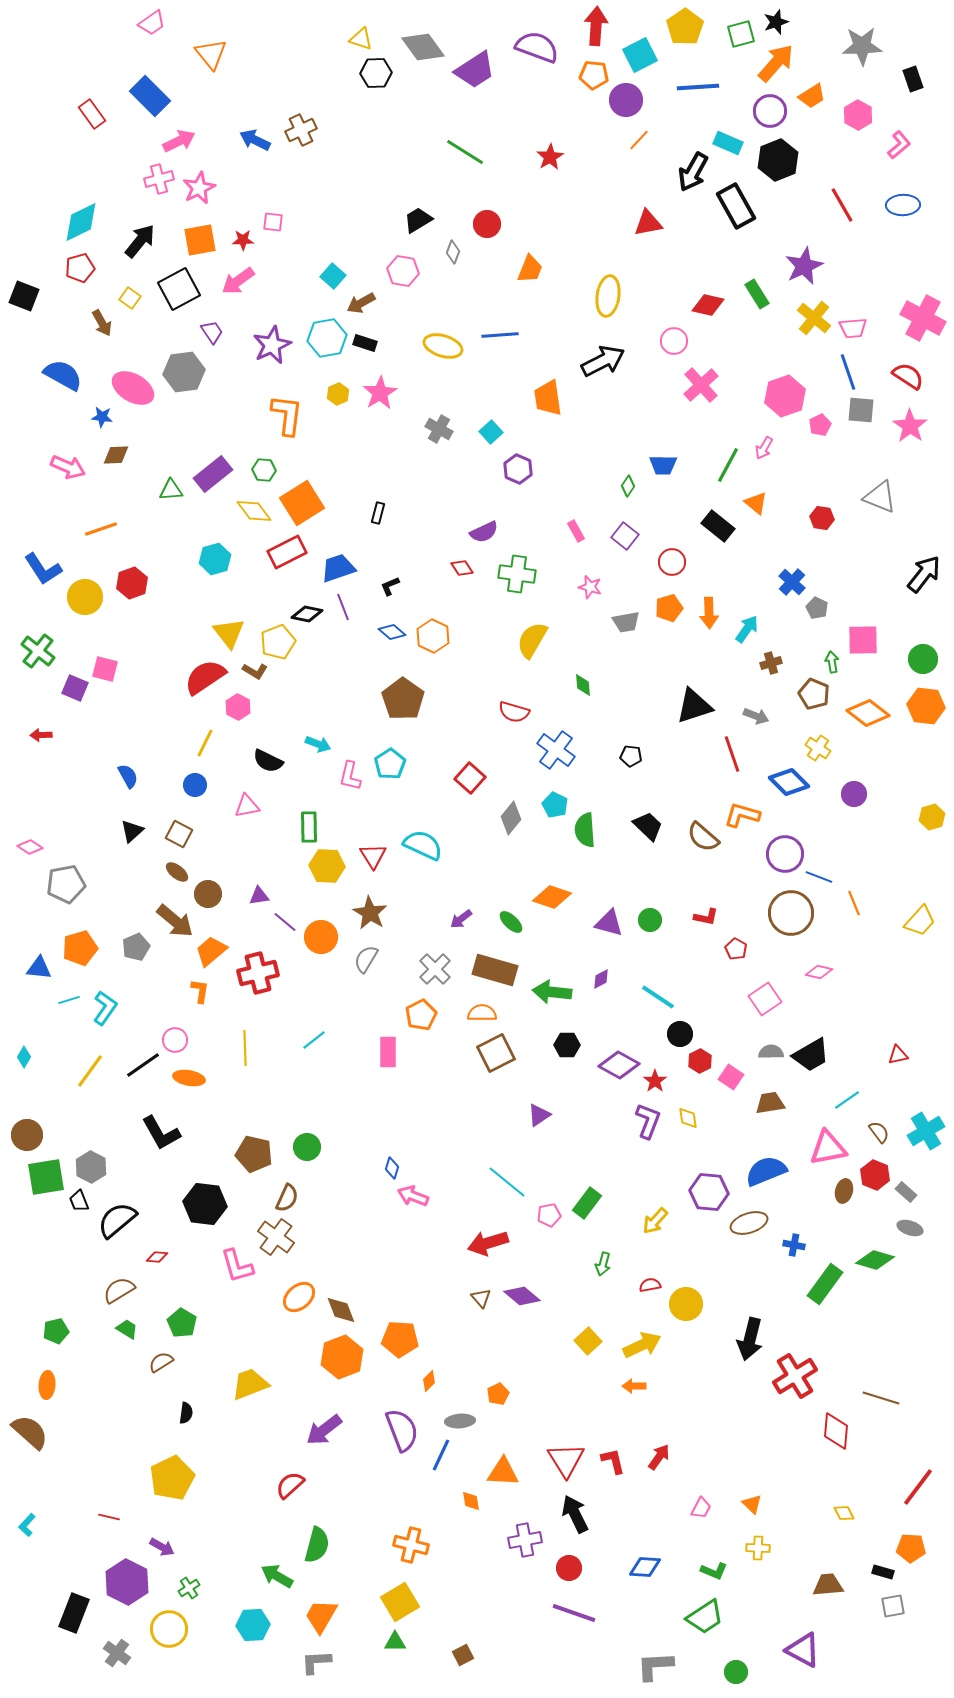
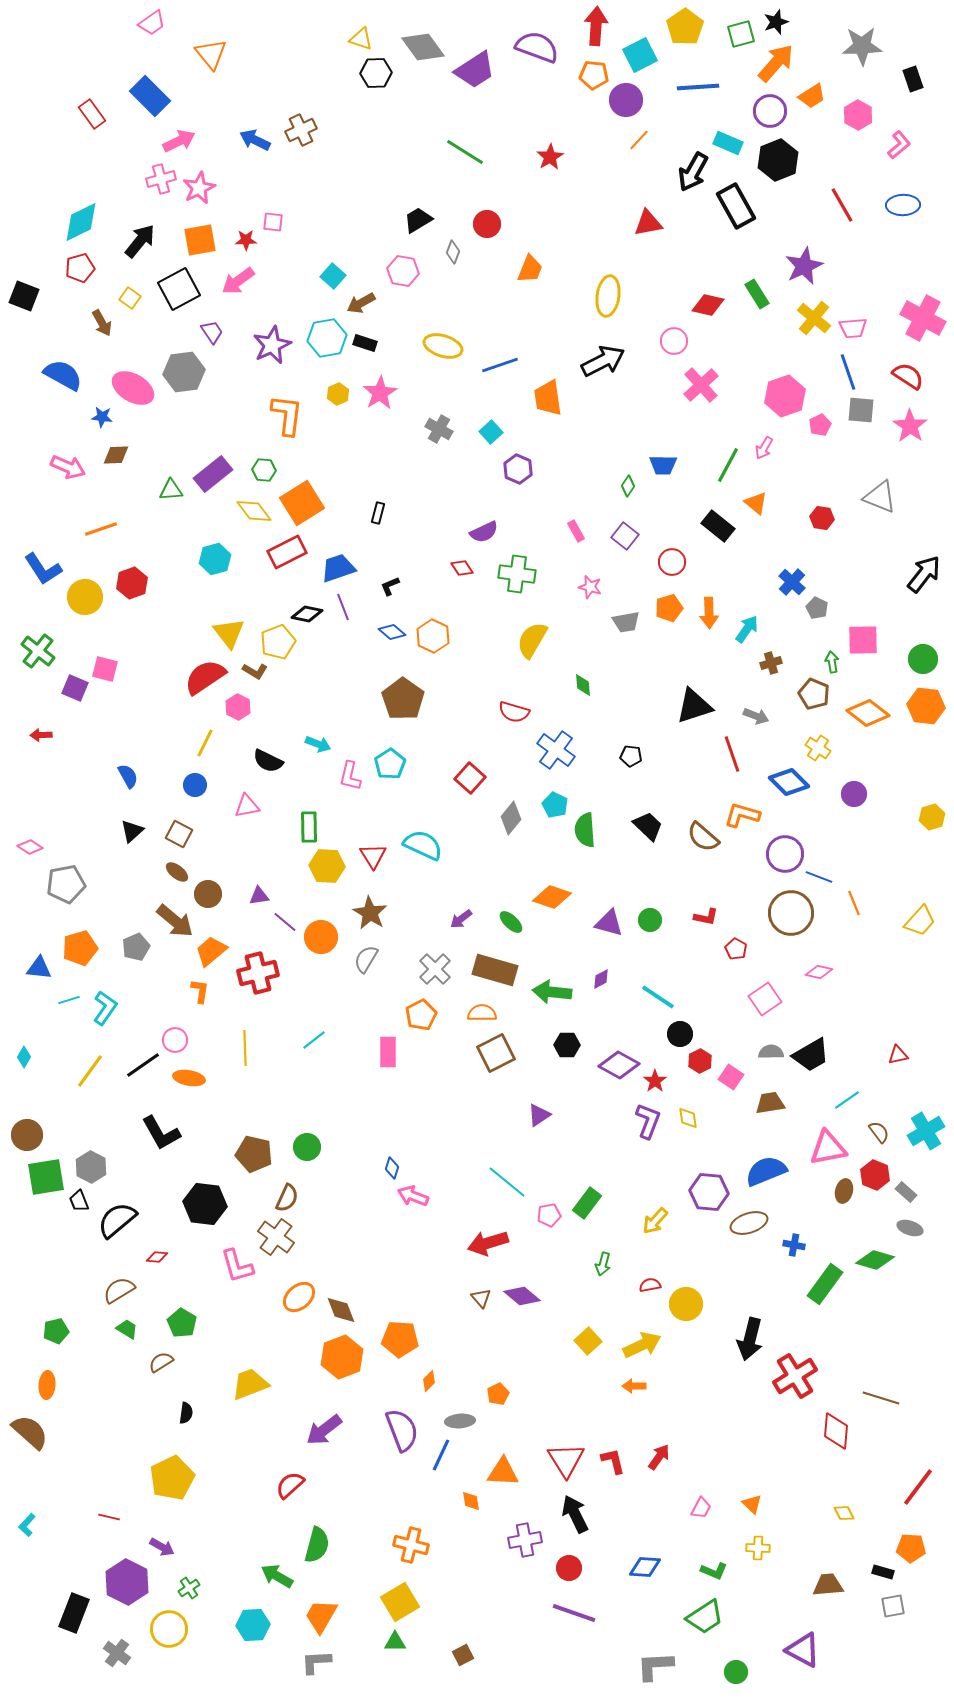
pink cross at (159, 179): moved 2 px right
red star at (243, 240): moved 3 px right
blue line at (500, 335): moved 30 px down; rotated 15 degrees counterclockwise
